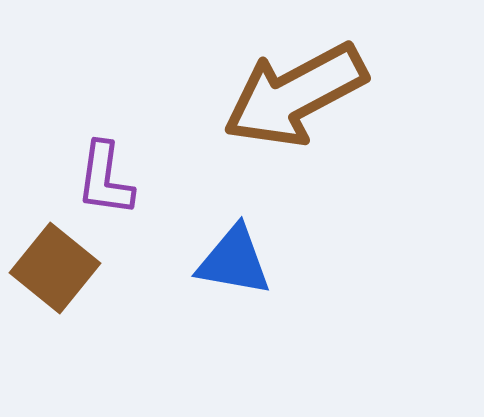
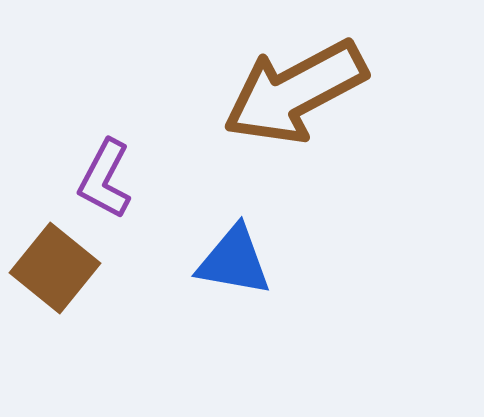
brown arrow: moved 3 px up
purple L-shape: rotated 20 degrees clockwise
